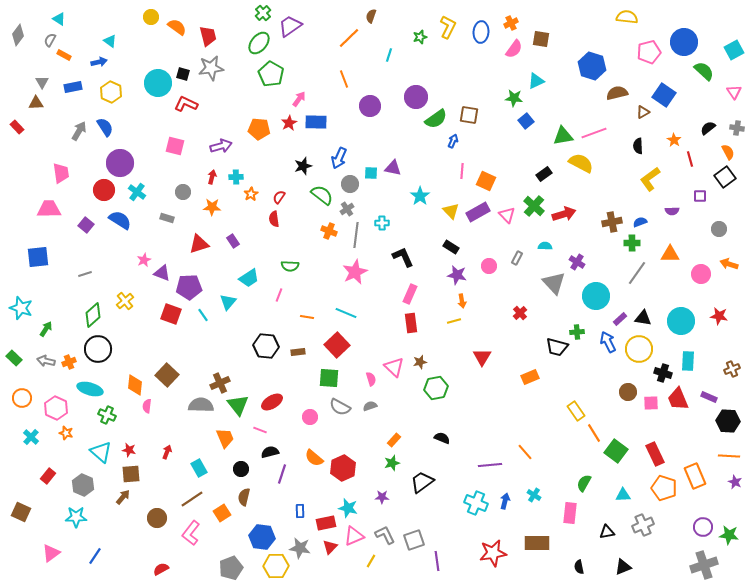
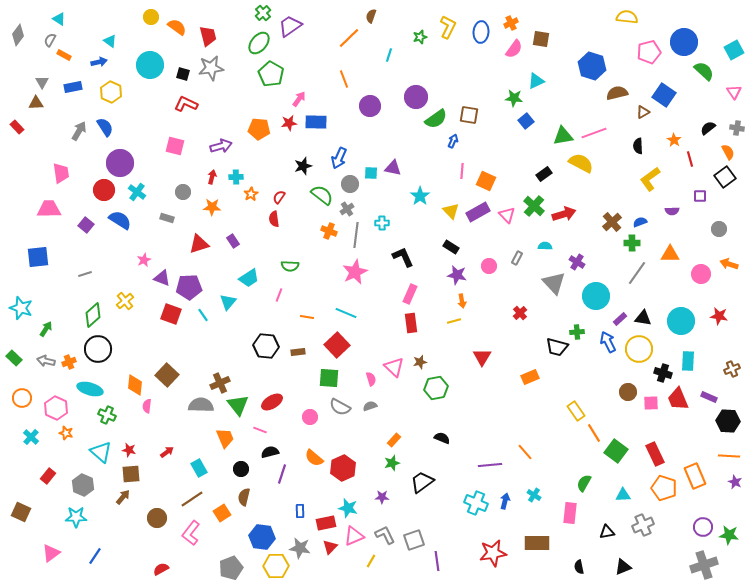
cyan circle at (158, 83): moved 8 px left, 18 px up
red star at (289, 123): rotated 21 degrees clockwise
brown cross at (612, 222): rotated 30 degrees counterclockwise
purple triangle at (162, 273): moved 5 px down
red arrow at (167, 452): rotated 32 degrees clockwise
